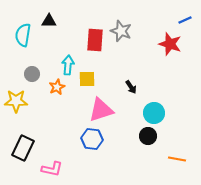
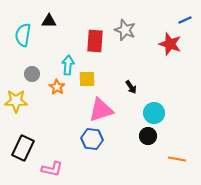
gray star: moved 4 px right, 1 px up
red rectangle: moved 1 px down
orange star: rotated 14 degrees counterclockwise
